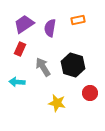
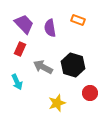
orange rectangle: rotated 32 degrees clockwise
purple trapezoid: rotated 80 degrees clockwise
purple semicircle: rotated 18 degrees counterclockwise
gray arrow: rotated 30 degrees counterclockwise
cyan arrow: rotated 119 degrees counterclockwise
yellow star: rotated 30 degrees counterclockwise
